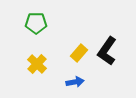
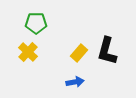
black L-shape: rotated 20 degrees counterclockwise
yellow cross: moved 9 px left, 12 px up
